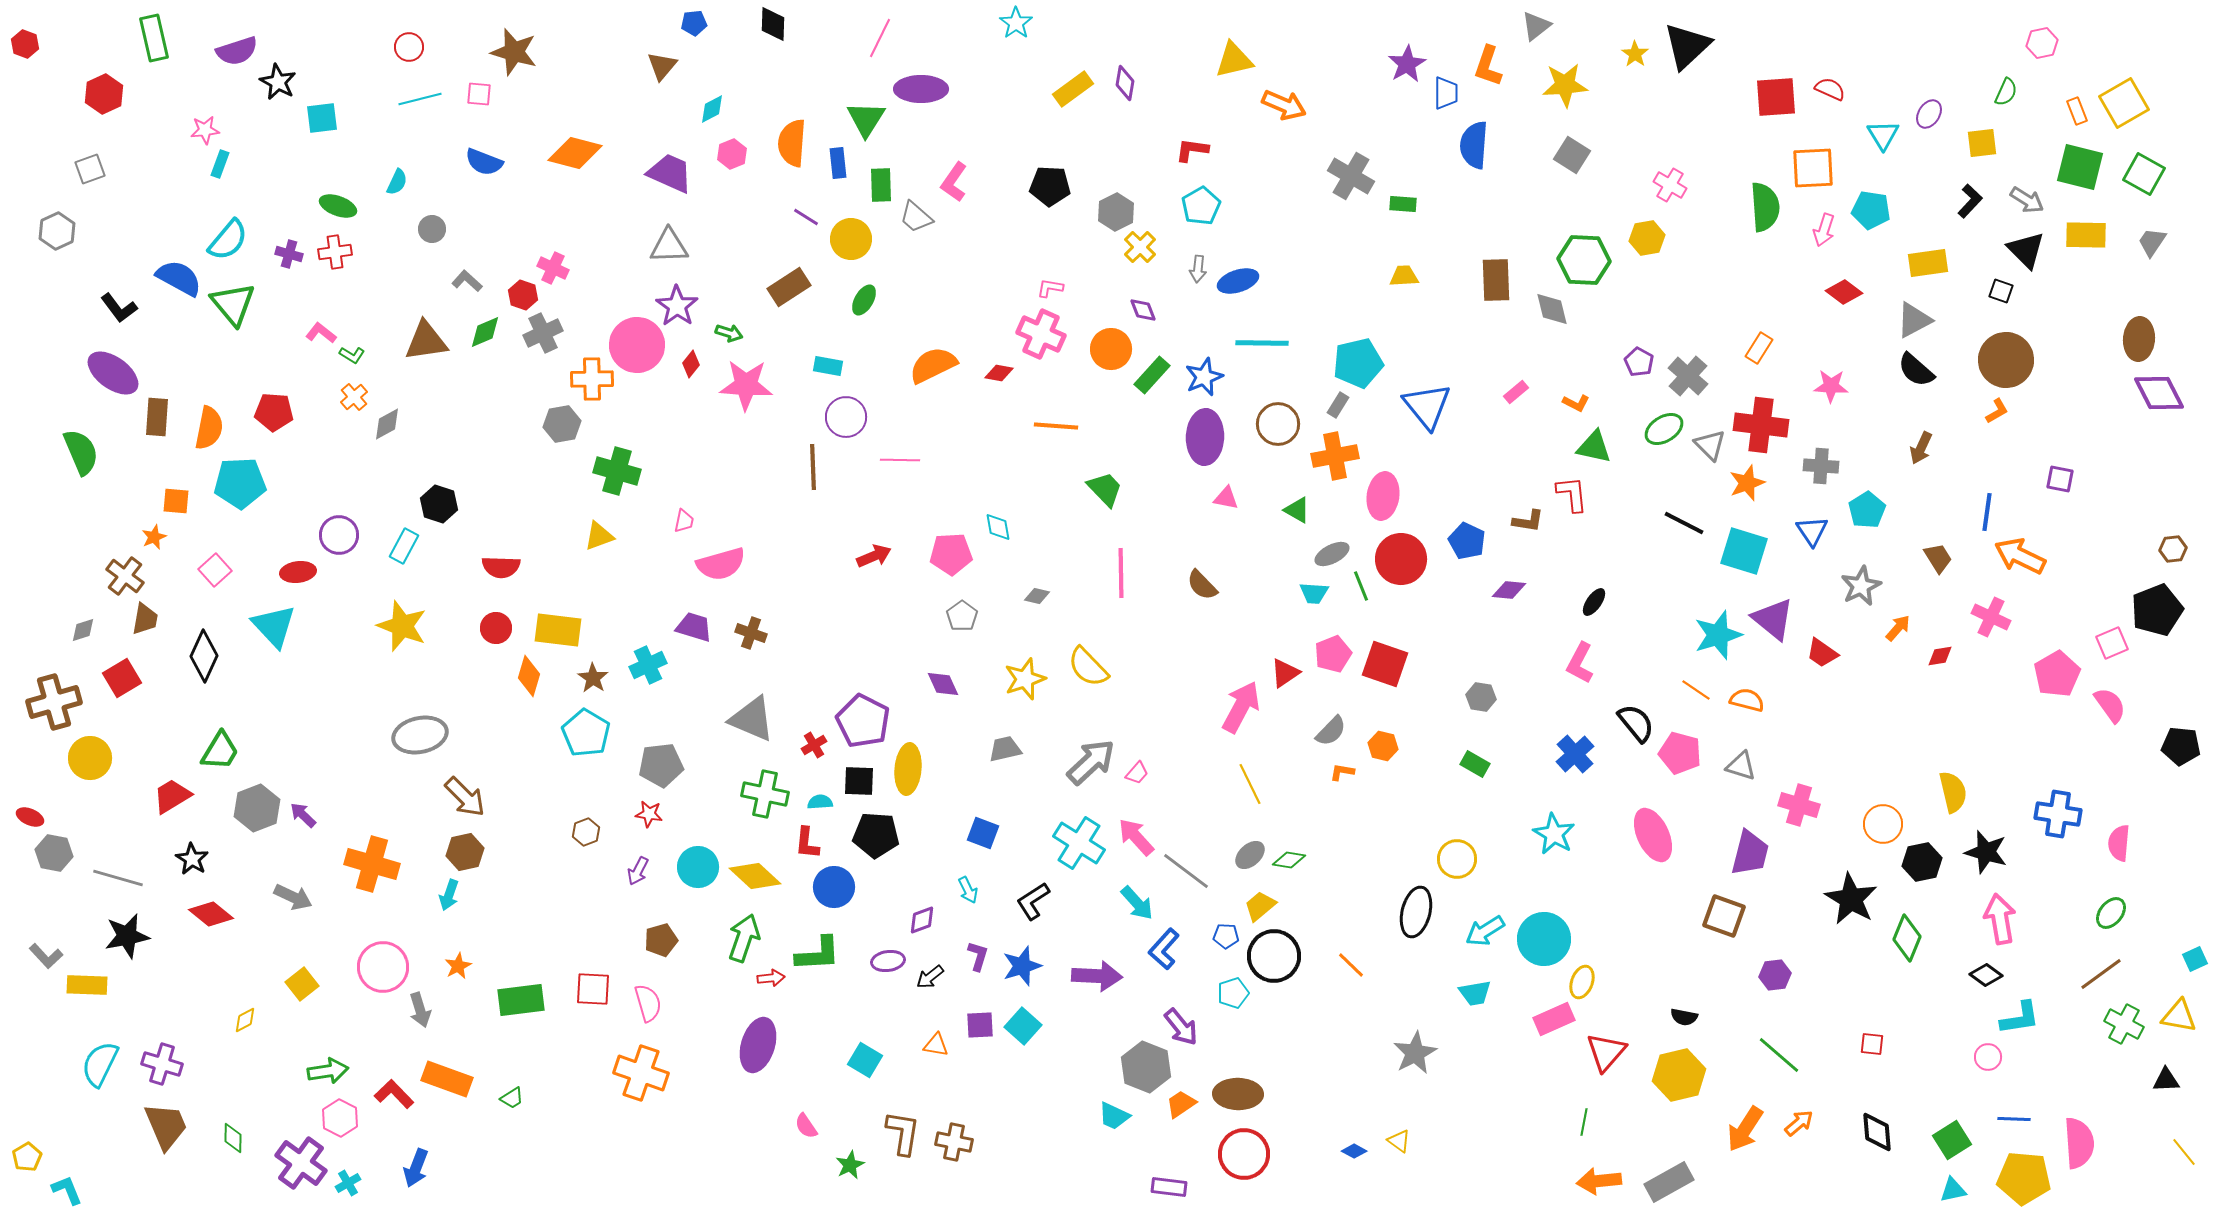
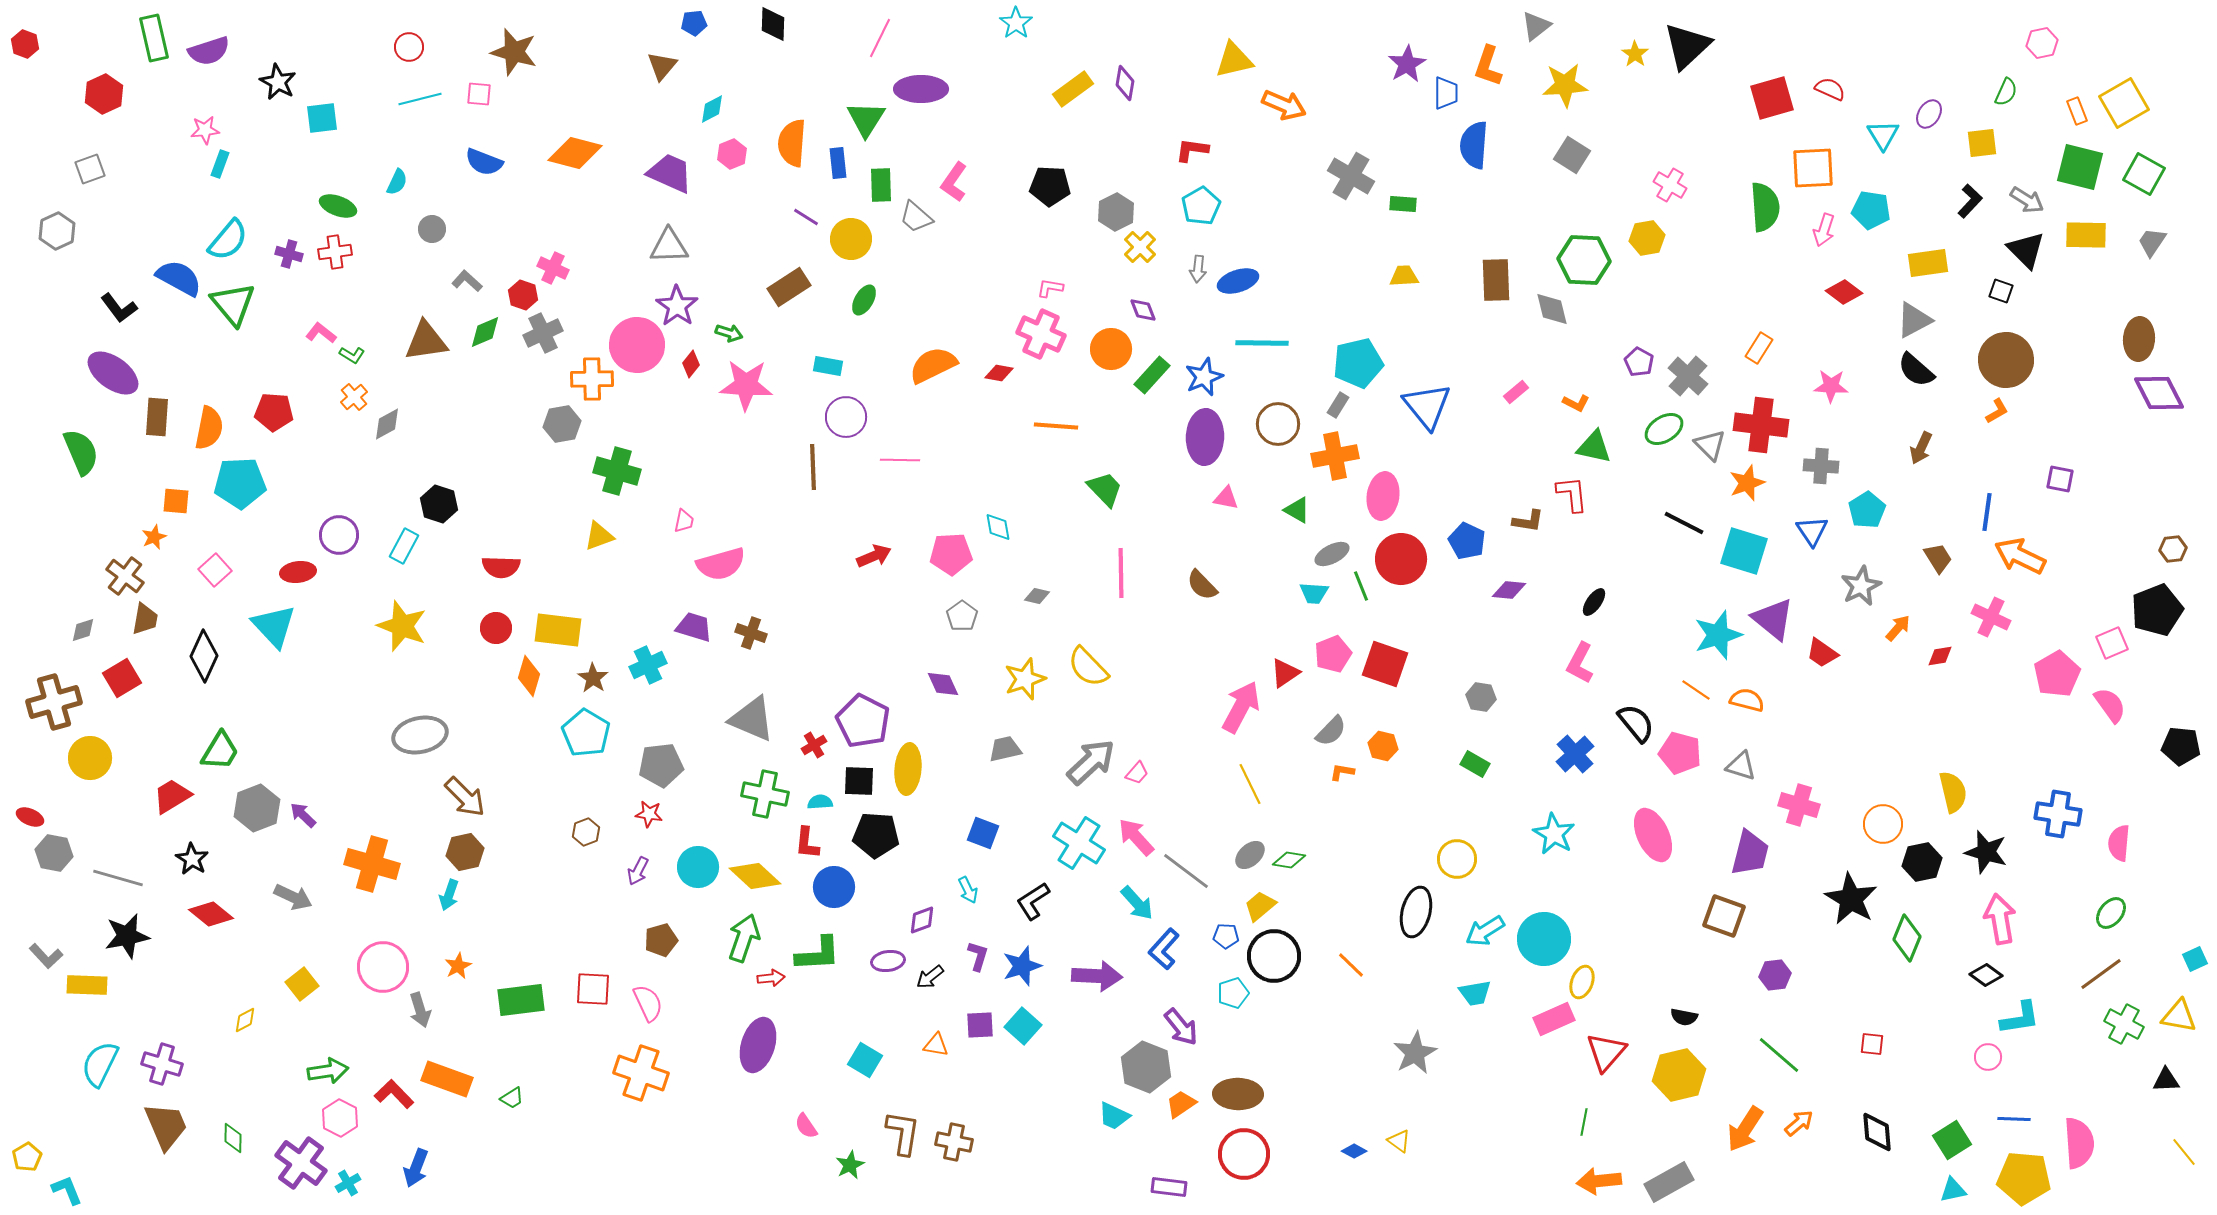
purple semicircle at (237, 51): moved 28 px left
red square at (1776, 97): moved 4 px left, 1 px down; rotated 12 degrees counterclockwise
pink semicircle at (648, 1003): rotated 9 degrees counterclockwise
